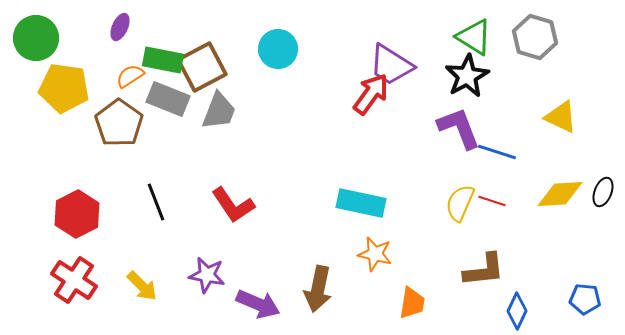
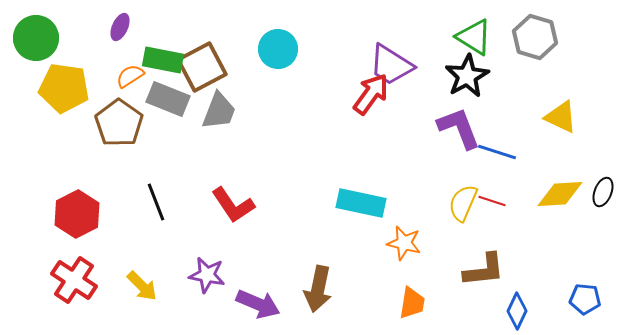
yellow semicircle: moved 3 px right
orange star: moved 29 px right, 11 px up
